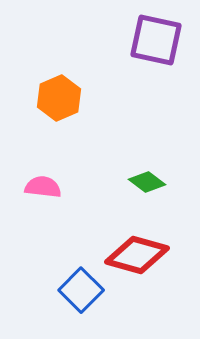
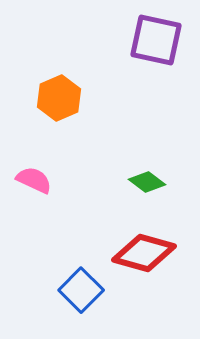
pink semicircle: moved 9 px left, 7 px up; rotated 18 degrees clockwise
red diamond: moved 7 px right, 2 px up
